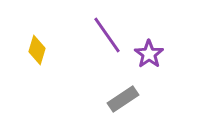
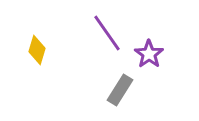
purple line: moved 2 px up
gray rectangle: moved 3 px left, 9 px up; rotated 24 degrees counterclockwise
